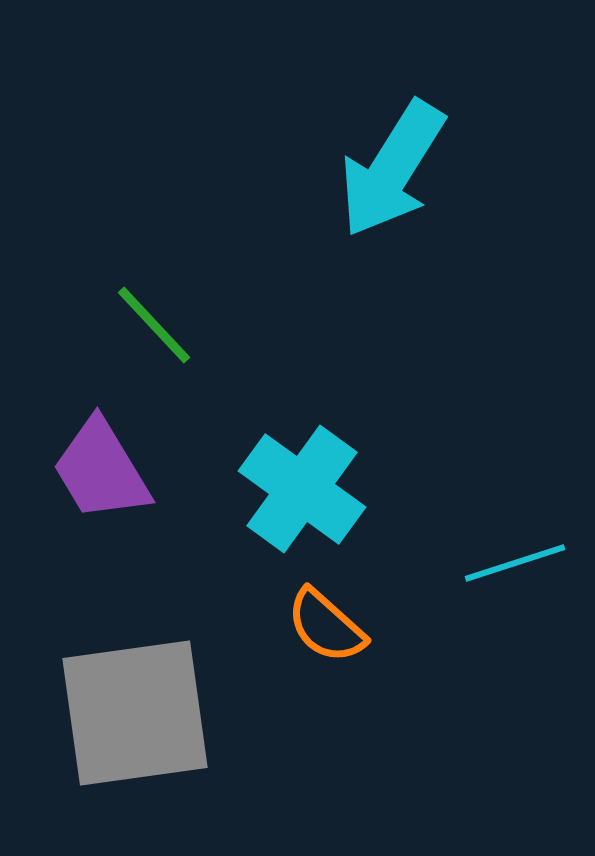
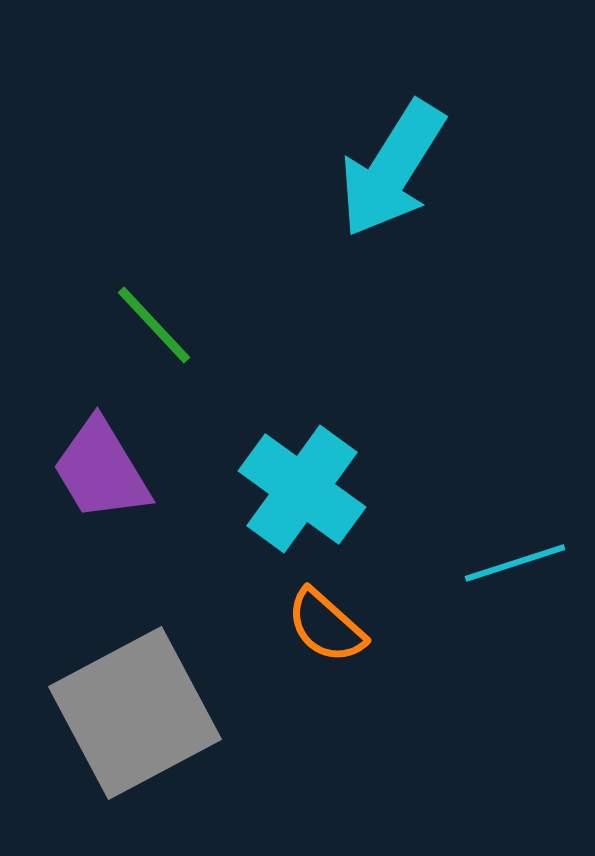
gray square: rotated 20 degrees counterclockwise
